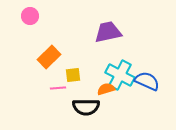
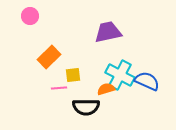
pink line: moved 1 px right
